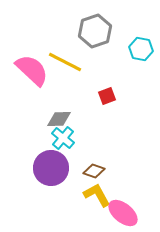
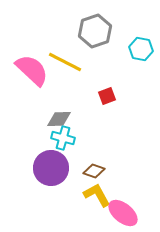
cyan cross: rotated 25 degrees counterclockwise
